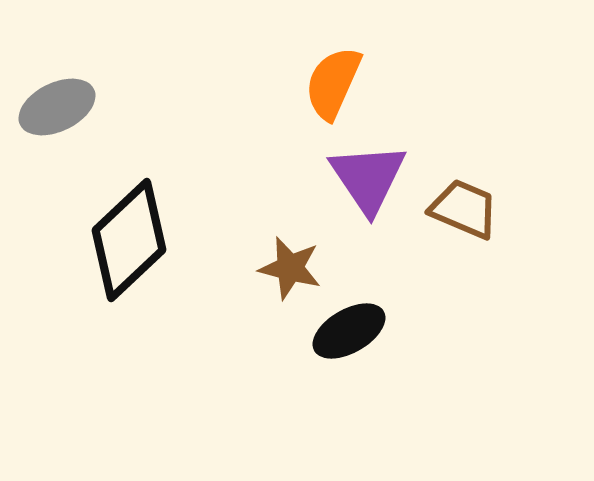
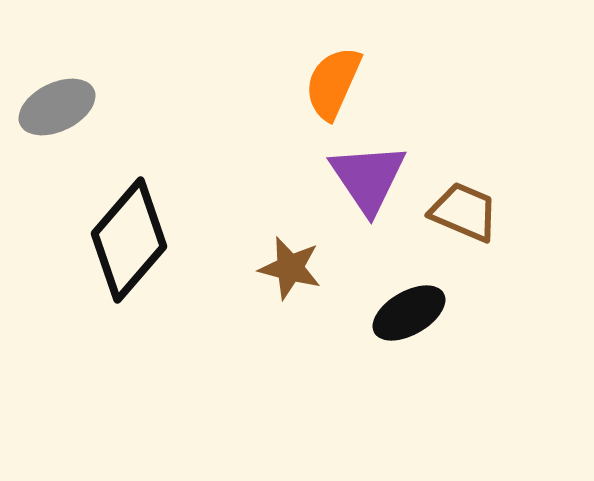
brown trapezoid: moved 3 px down
black diamond: rotated 6 degrees counterclockwise
black ellipse: moved 60 px right, 18 px up
